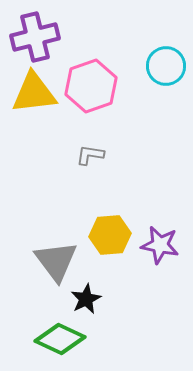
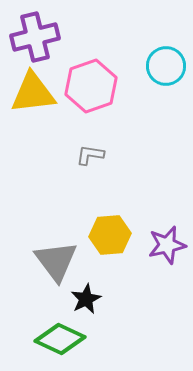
yellow triangle: moved 1 px left
purple star: moved 7 px right; rotated 24 degrees counterclockwise
